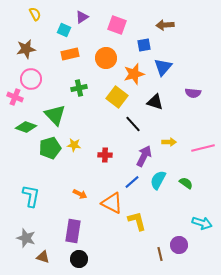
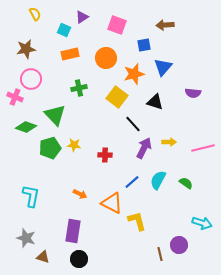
purple arrow: moved 8 px up
